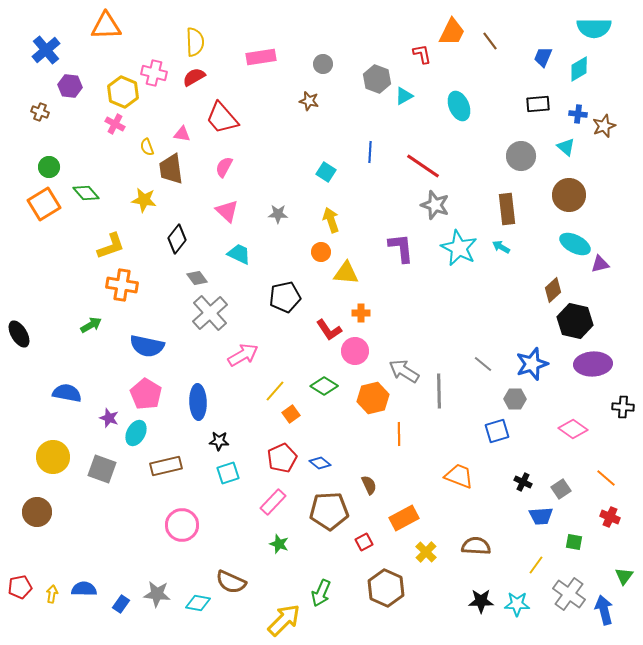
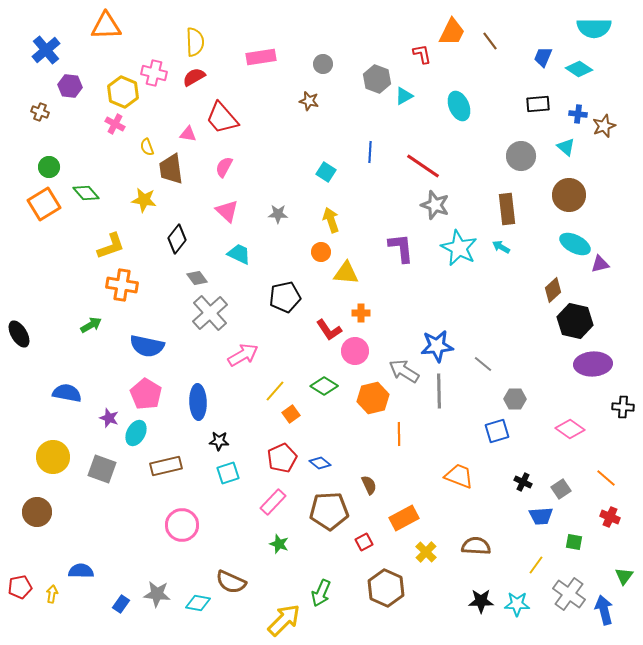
cyan diamond at (579, 69): rotated 64 degrees clockwise
pink triangle at (182, 134): moved 6 px right
blue star at (532, 364): moved 95 px left, 18 px up; rotated 12 degrees clockwise
pink diamond at (573, 429): moved 3 px left
blue semicircle at (84, 589): moved 3 px left, 18 px up
